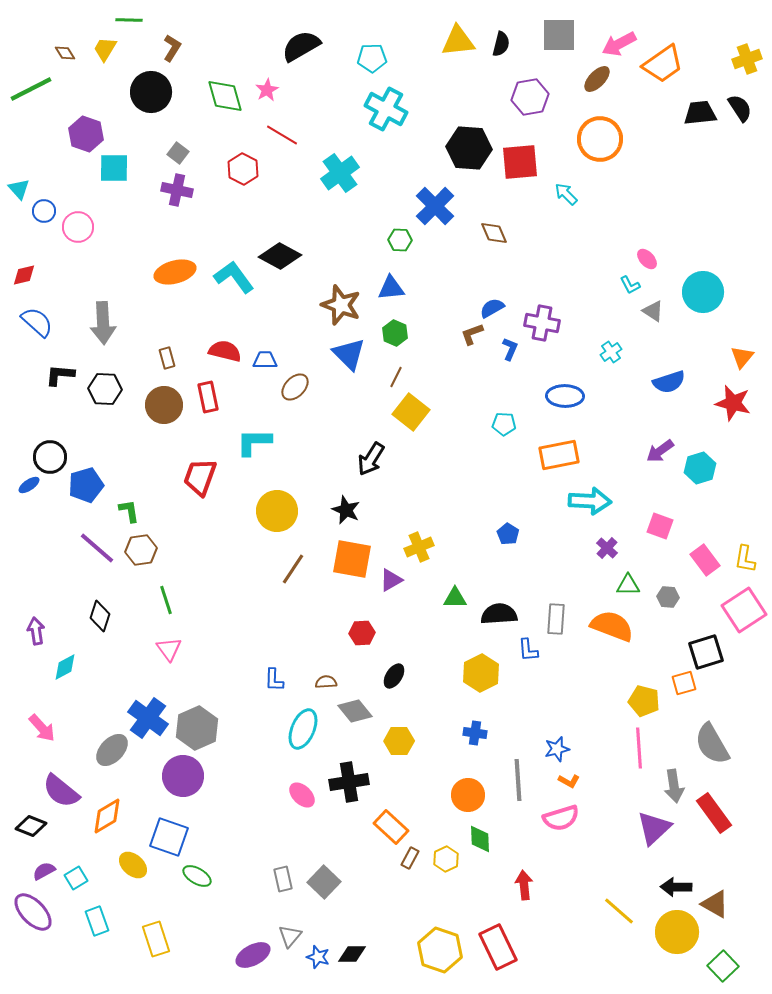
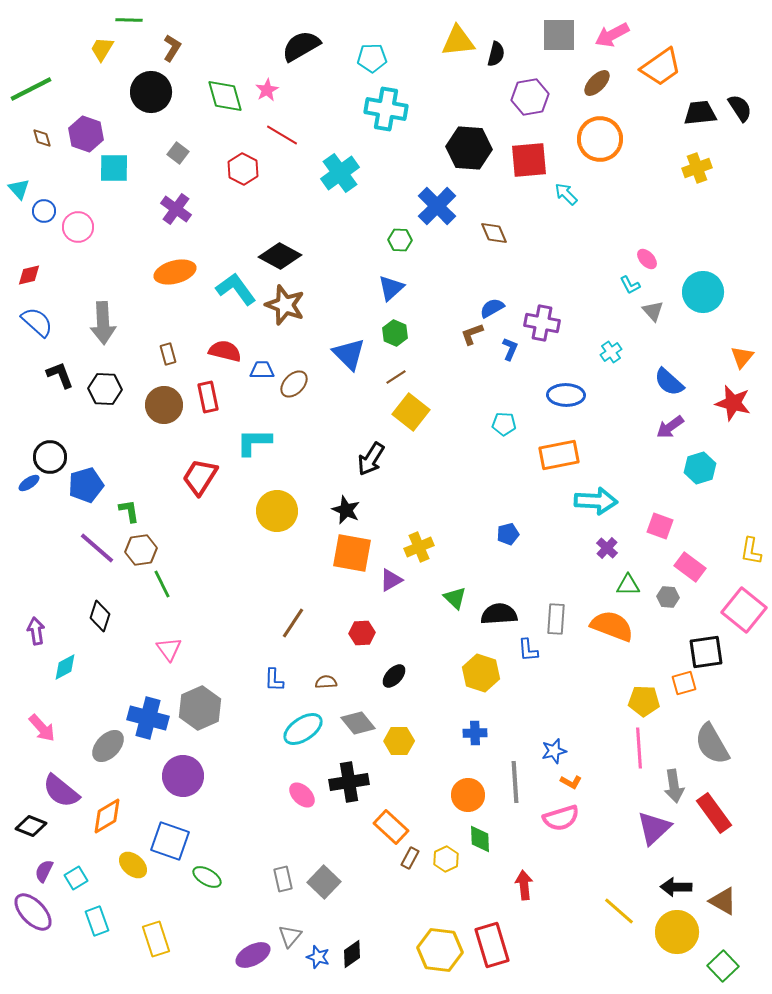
black semicircle at (501, 44): moved 5 px left, 10 px down
pink arrow at (619, 44): moved 7 px left, 9 px up
yellow trapezoid at (105, 49): moved 3 px left
brown diamond at (65, 53): moved 23 px left, 85 px down; rotated 15 degrees clockwise
yellow cross at (747, 59): moved 50 px left, 109 px down
orange trapezoid at (663, 64): moved 2 px left, 3 px down
brown ellipse at (597, 79): moved 4 px down
cyan cross at (386, 109): rotated 18 degrees counterclockwise
red square at (520, 162): moved 9 px right, 2 px up
purple cross at (177, 190): moved 1 px left, 19 px down; rotated 24 degrees clockwise
blue cross at (435, 206): moved 2 px right
red diamond at (24, 275): moved 5 px right
cyan L-shape at (234, 277): moved 2 px right, 12 px down
blue triangle at (391, 288): rotated 36 degrees counterclockwise
brown star at (341, 305): moved 56 px left
gray triangle at (653, 311): rotated 15 degrees clockwise
brown rectangle at (167, 358): moved 1 px right, 4 px up
blue trapezoid at (265, 360): moved 3 px left, 10 px down
black L-shape at (60, 375): rotated 64 degrees clockwise
brown line at (396, 377): rotated 30 degrees clockwise
blue semicircle at (669, 382): rotated 60 degrees clockwise
brown ellipse at (295, 387): moved 1 px left, 3 px up
blue ellipse at (565, 396): moved 1 px right, 1 px up
purple arrow at (660, 451): moved 10 px right, 24 px up
red trapezoid at (200, 477): rotated 12 degrees clockwise
blue ellipse at (29, 485): moved 2 px up
cyan arrow at (590, 501): moved 6 px right
blue pentagon at (508, 534): rotated 25 degrees clockwise
orange square at (352, 559): moved 6 px up
yellow L-shape at (745, 559): moved 6 px right, 8 px up
pink rectangle at (705, 560): moved 15 px left, 7 px down; rotated 16 degrees counterclockwise
brown line at (293, 569): moved 54 px down
green triangle at (455, 598): rotated 45 degrees clockwise
green line at (166, 600): moved 4 px left, 16 px up; rotated 8 degrees counterclockwise
pink square at (744, 610): rotated 18 degrees counterclockwise
black square at (706, 652): rotated 9 degrees clockwise
yellow hexagon at (481, 673): rotated 15 degrees counterclockwise
black ellipse at (394, 676): rotated 10 degrees clockwise
yellow pentagon at (644, 701): rotated 12 degrees counterclockwise
gray diamond at (355, 711): moved 3 px right, 12 px down
blue cross at (148, 718): rotated 21 degrees counterclockwise
gray hexagon at (197, 728): moved 3 px right, 20 px up
cyan ellipse at (303, 729): rotated 33 degrees clockwise
blue cross at (475, 733): rotated 10 degrees counterclockwise
blue star at (557, 749): moved 3 px left, 2 px down
gray ellipse at (112, 750): moved 4 px left, 4 px up
gray line at (518, 780): moved 3 px left, 2 px down
orange L-shape at (569, 781): moved 2 px right, 1 px down
blue square at (169, 837): moved 1 px right, 4 px down
purple semicircle at (44, 871): rotated 35 degrees counterclockwise
green ellipse at (197, 876): moved 10 px right, 1 px down
brown triangle at (715, 904): moved 8 px right, 3 px up
red rectangle at (498, 947): moved 6 px left, 2 px up; rotated 9 degrees clockwise
yellow hexagon at (440, 950): rotated 12 degrees counterclockwise
black diamond at (352, 954): rotated 36 degrees counterclockwise
